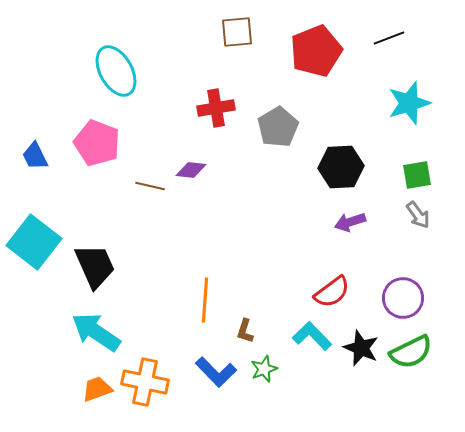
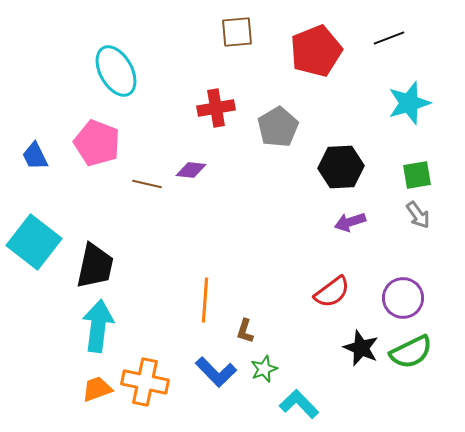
brown line: moved 3 px left, 2 px up
black trapezoid: rotated 36 degrees clockwise
cyan arrow: moved 2 px right, 6 px up; rotated 63 degrees clockwise
cyan L-shape: moved 13 px left, 68 px down
